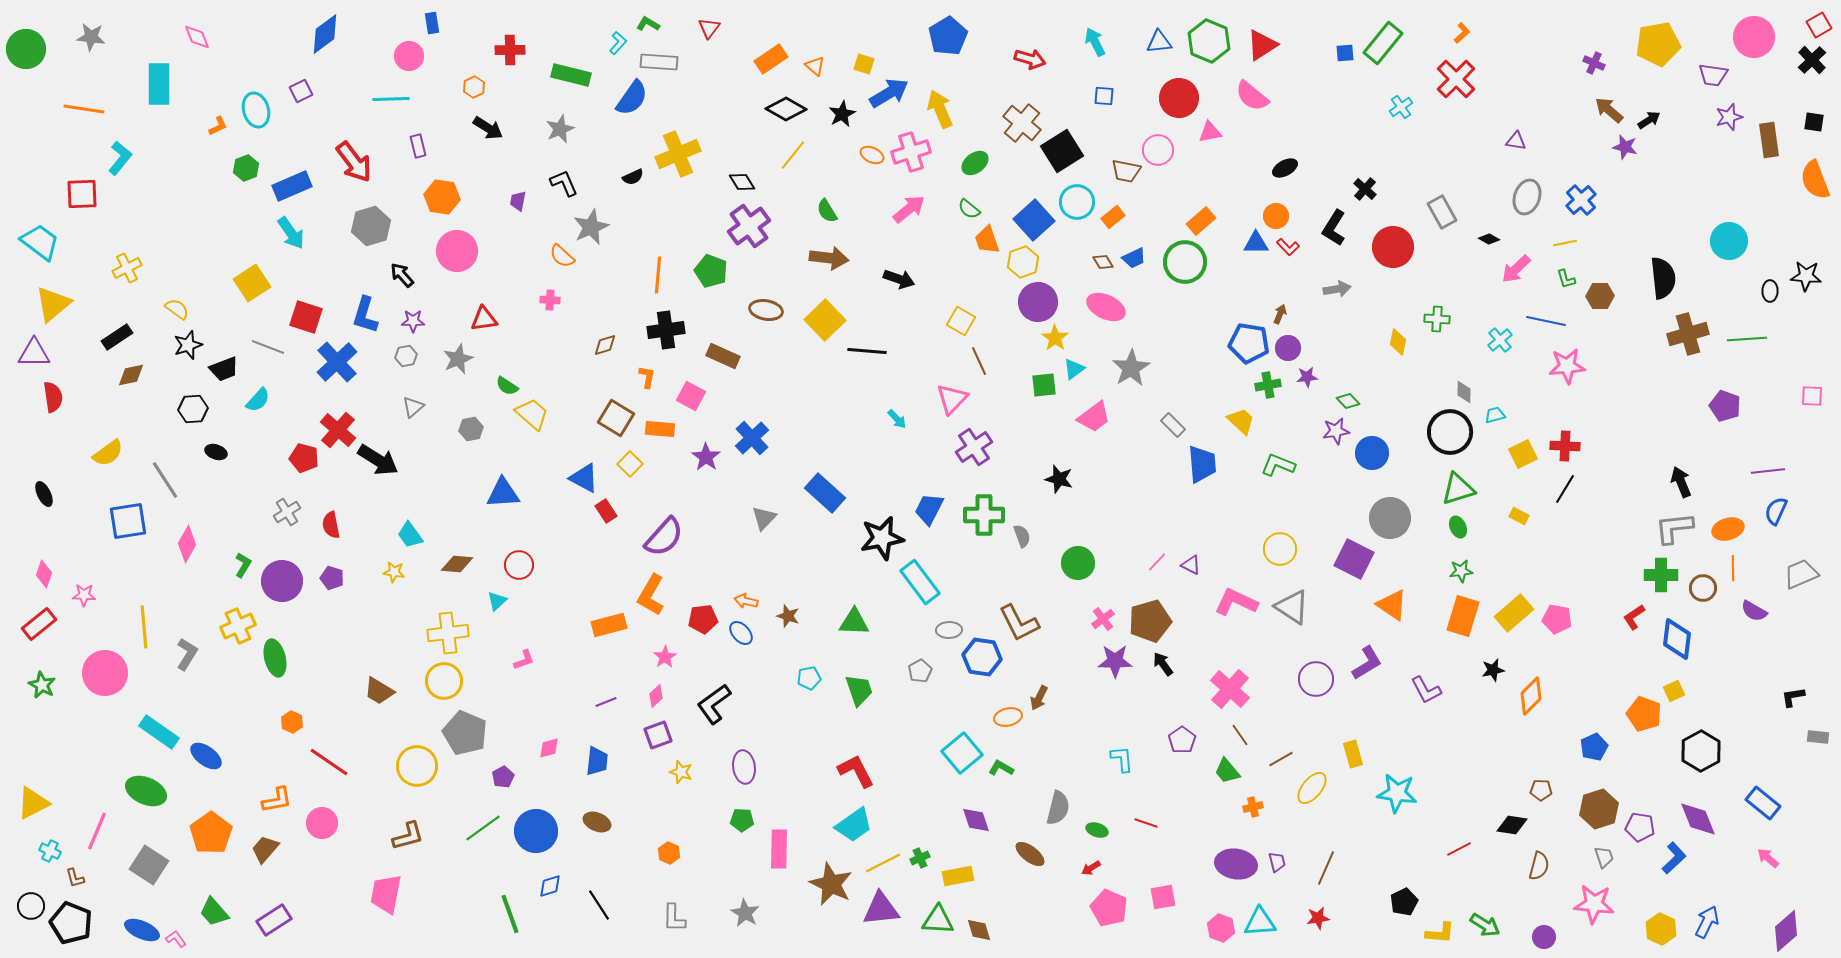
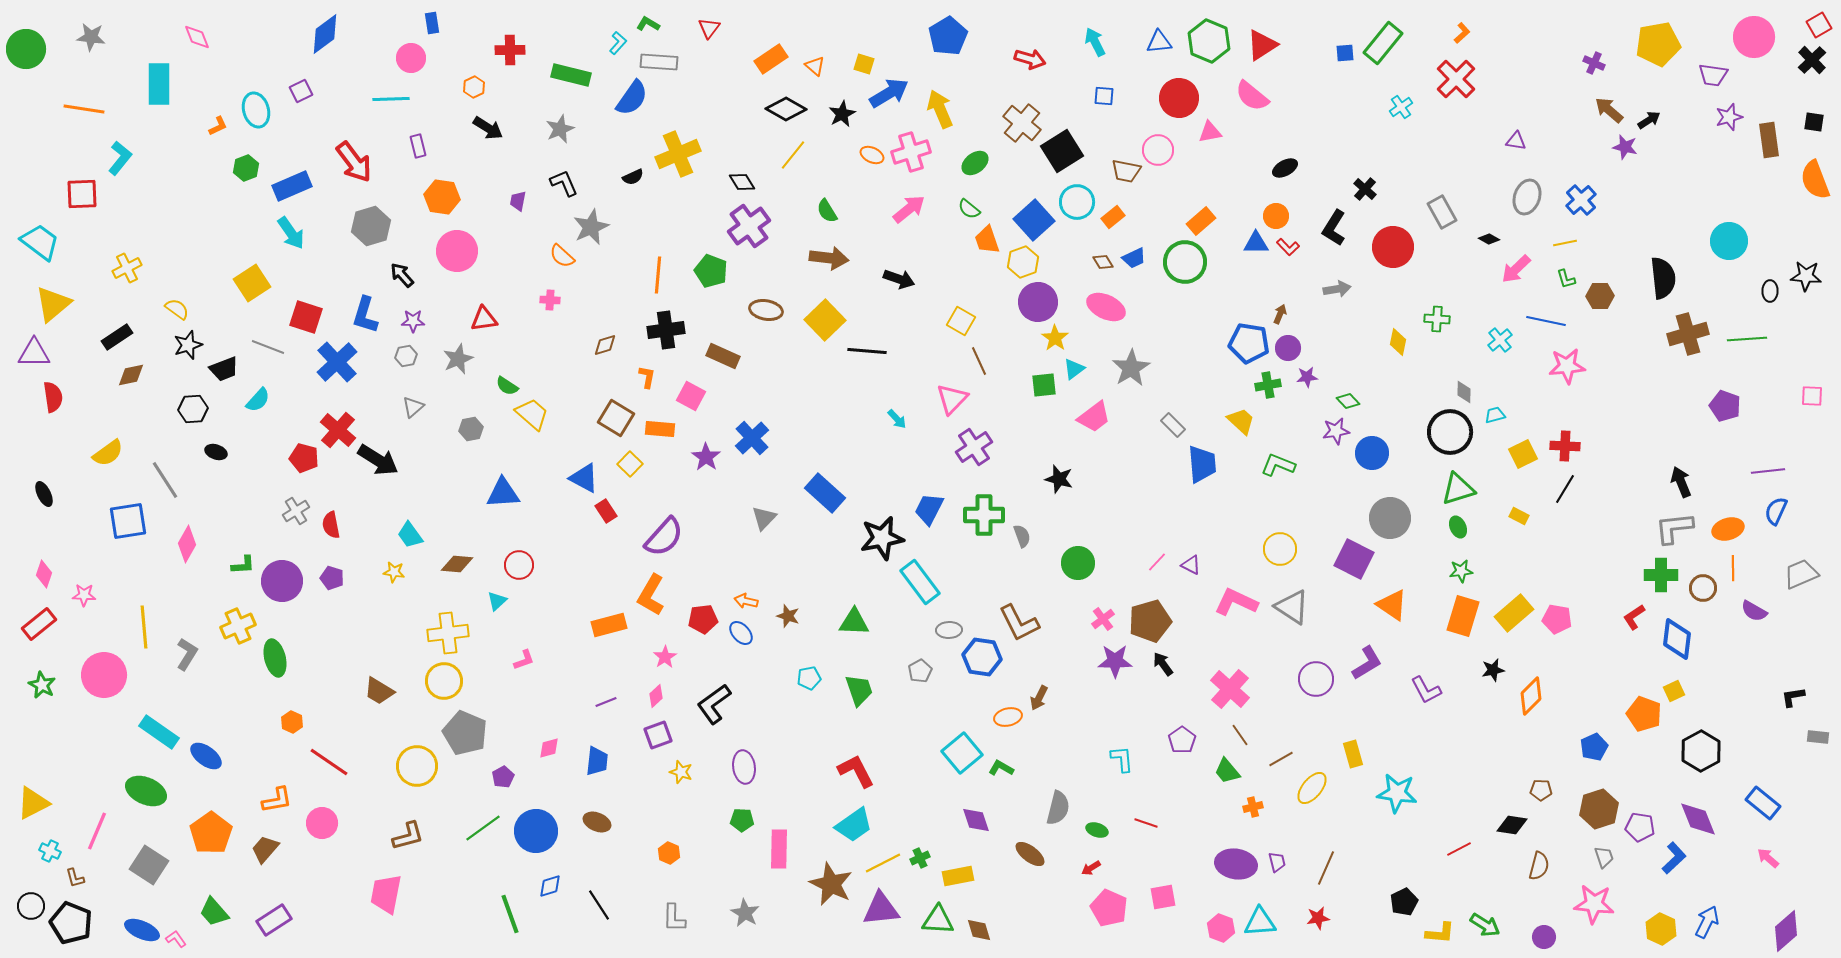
pink circle at (409, 56): moved 2 px right, 2 px down
gray cross at (287, 512): moved 9 px right, 1 px up
green L-shape at (243, 565): rotated 55 degrees clockwise
pink circle at (105, 673): moved 1 px left, 2 px down
